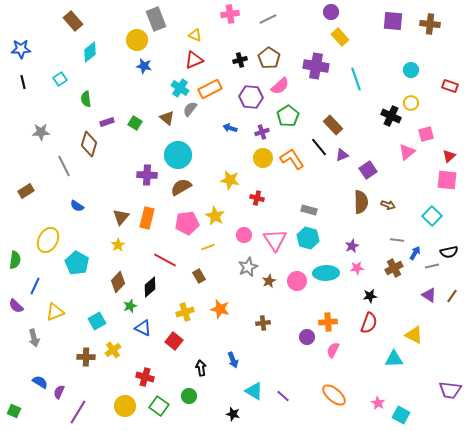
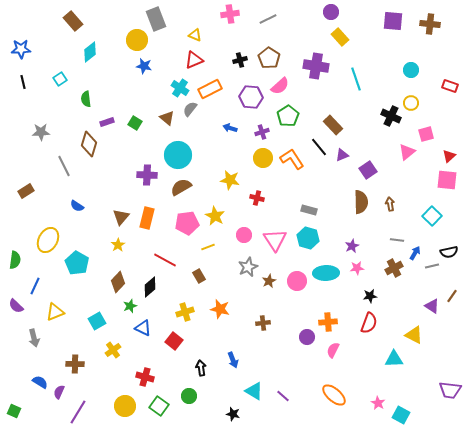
brown arrow at (388, 205): moved 2 px right, 1 px up; rotated 120 degrees counterclockwise
purple triangle at (429, 295): moved 3 px right, 11 px down
brown cross at (86, 357): moved 11 px left, 7 px down
